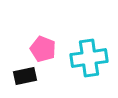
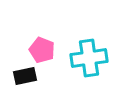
pink pentagon: moved 1 px left, 1 px down
